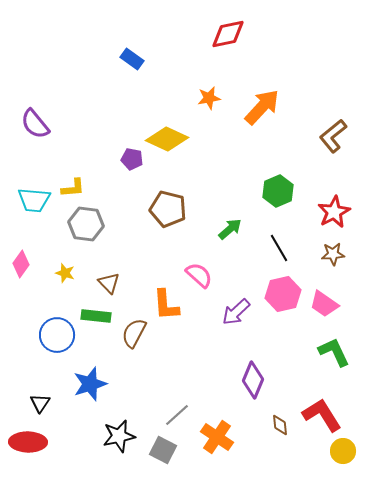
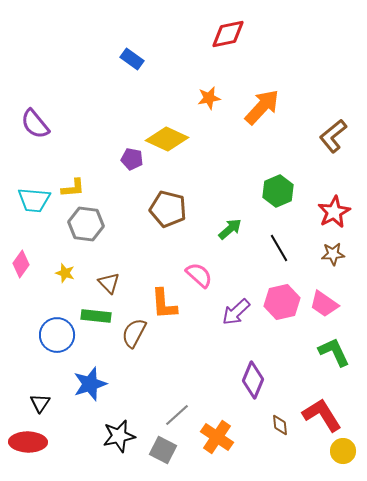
pink hexagon: moved 1 px left, 8 px down
orange L-shape: moved 2 px left, 1 px up
